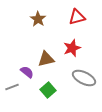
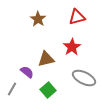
red star: moved 1 px up; rotated 12 degrees counterclockwise
gray line: moved 2 px down; rotated 40 degrees counterclockwise
